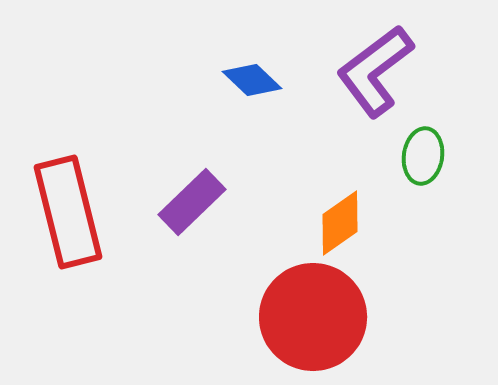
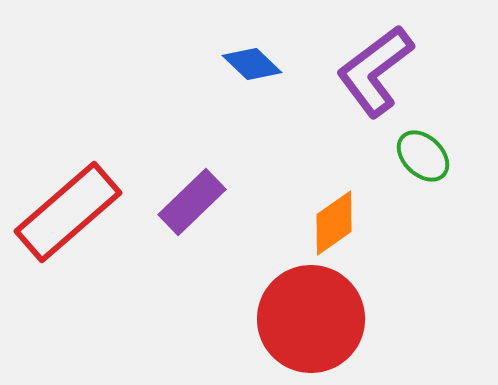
blue diamond: moved 16 px up
green ellipse: rotated 54 degrees counterclockwise
red rectangle: rotated 63 degrees clockwise
orange diamond: moved 6 px left
red circle: moved 2 px left, 2 px down
